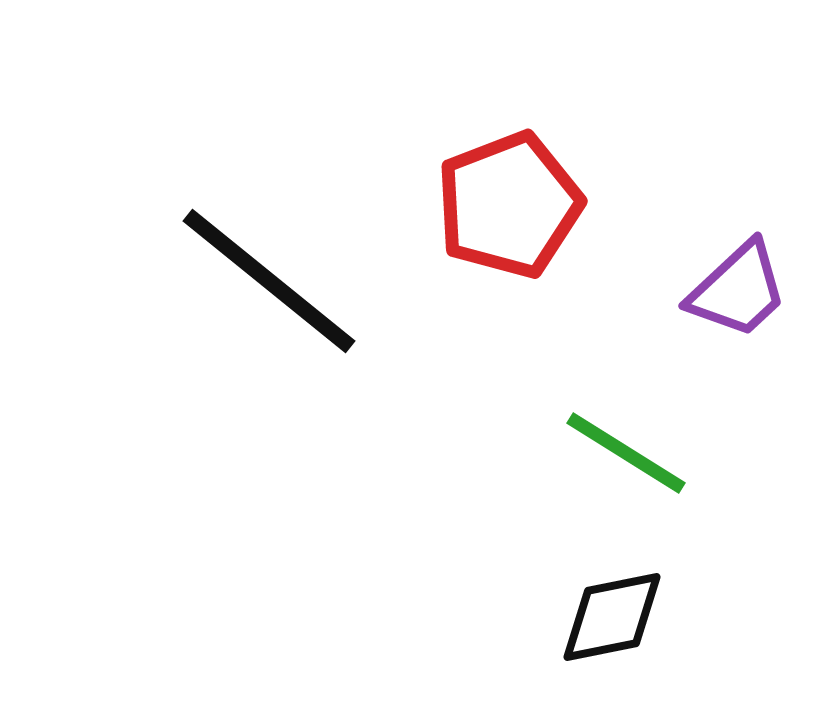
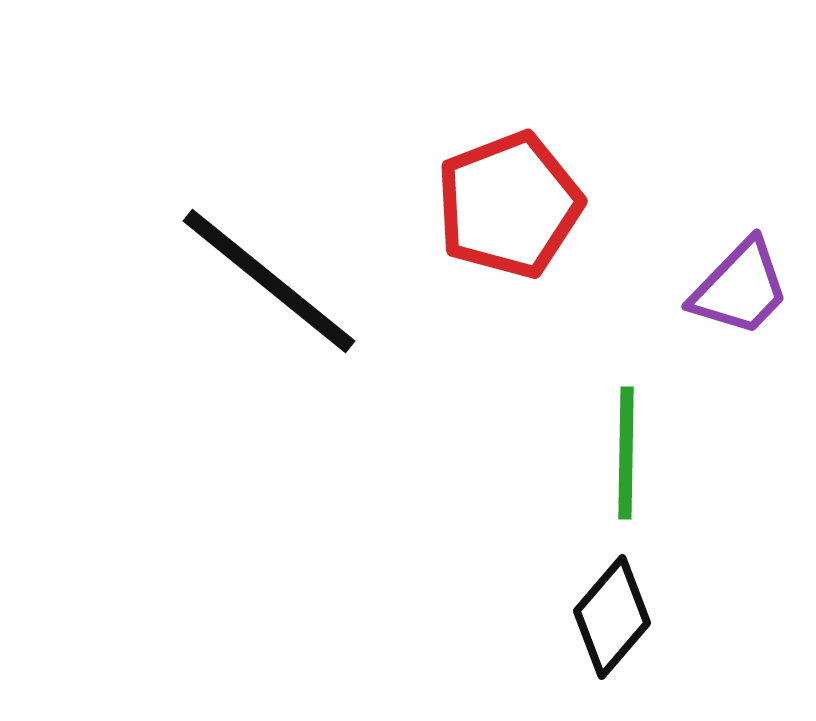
purple trapezoid: moved 2 px right, 2 px up; rotated 3 degrees counterclockwise
green line: rotated 59 degrees clockwise
black diamond: rotated 38 degrees counterclockwise
